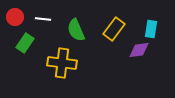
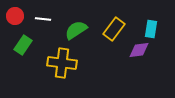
red circle: moved 1 px up
green semicircle: rotated 80 degrees clockwise
green rectangle: moved 2 px left, 2 px down
